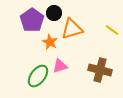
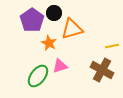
yellow line: moved 16 px down; rotated 48 degrees counterclockwise
orange star: moved 1 px left, 1 px down
brown cross: moved 2 px right; rotated 15 degrees clockwise
